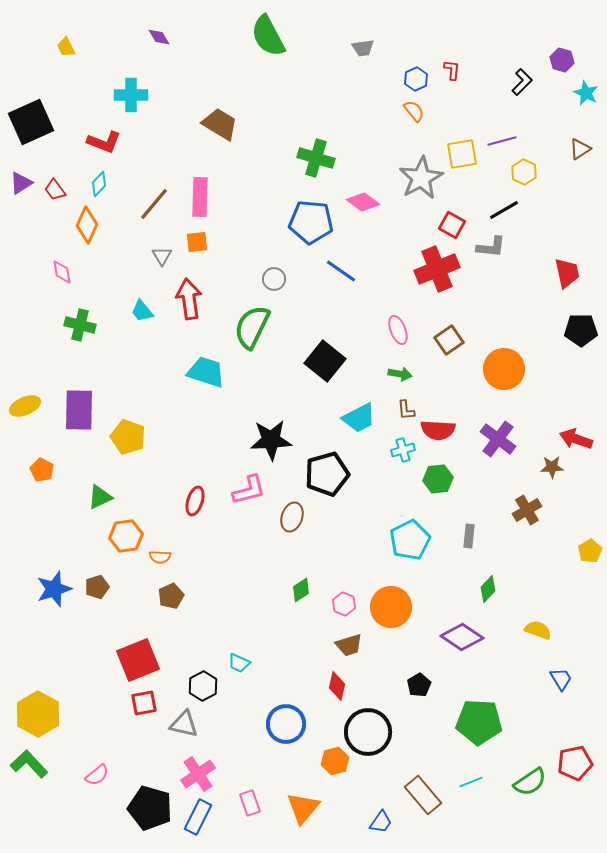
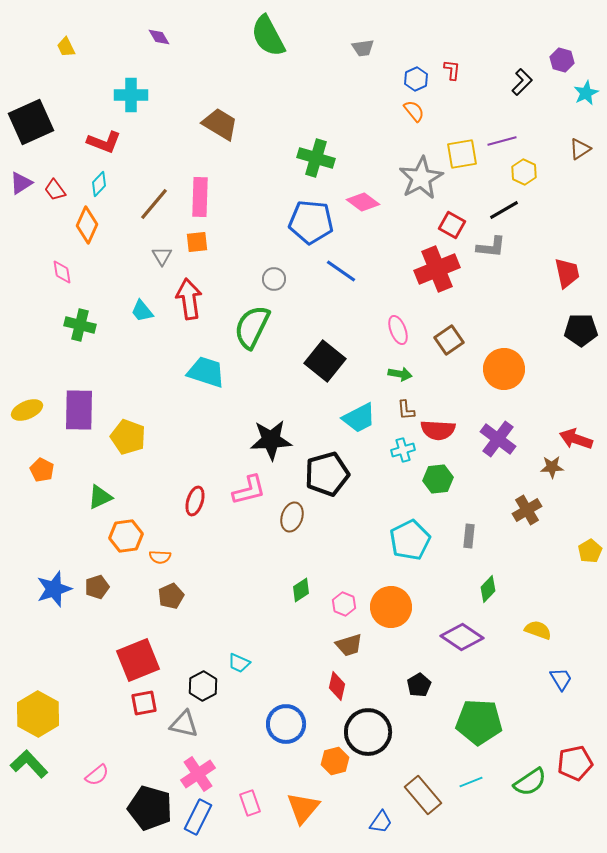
cyan star at (586, 93): rotated 20 degrees clockwise
yellow ellipse at (25, 406): moved 2 px right, 4 px down
